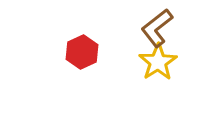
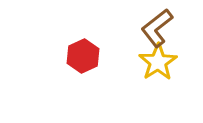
red hexagon: moved 1 px right, 4 px down
